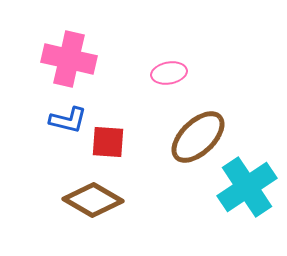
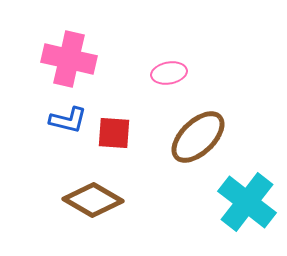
red square: moved 6 px right, 9 px up
cyan cross: moved 15 px down; rotated 18 degrees counterclockwise
